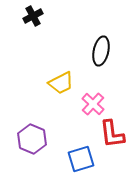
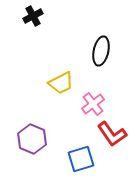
pink cross: rotated 10 degrees clockwise
red L-shape: rotated 28 degrees counterclockwise
